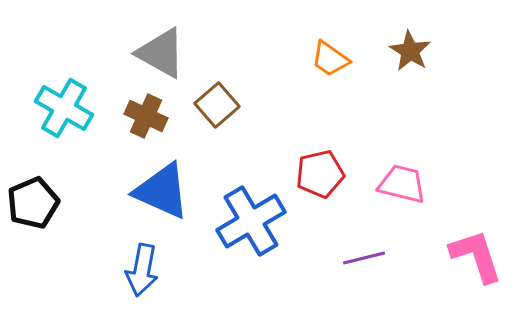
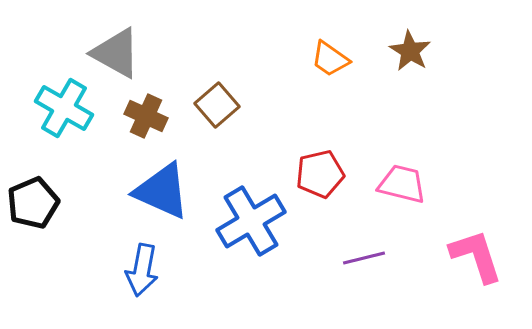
gray triangle: moved 45 px left
